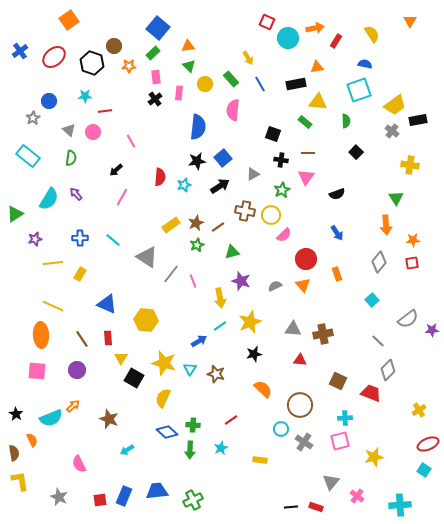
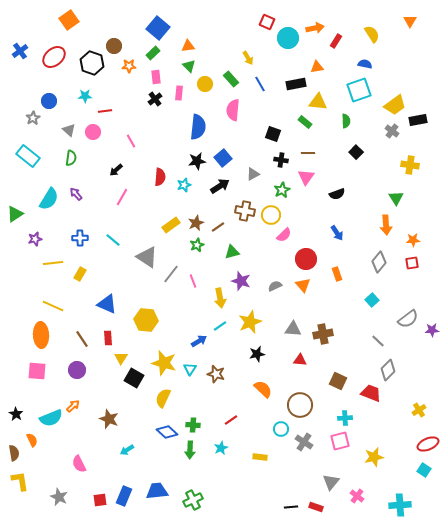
black star at (254, 354): moved 3 px right
yellow rectangle at (260, 460): moved 3 px up
